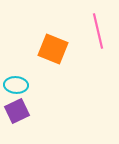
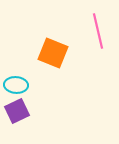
orange square: moved 4 px down
